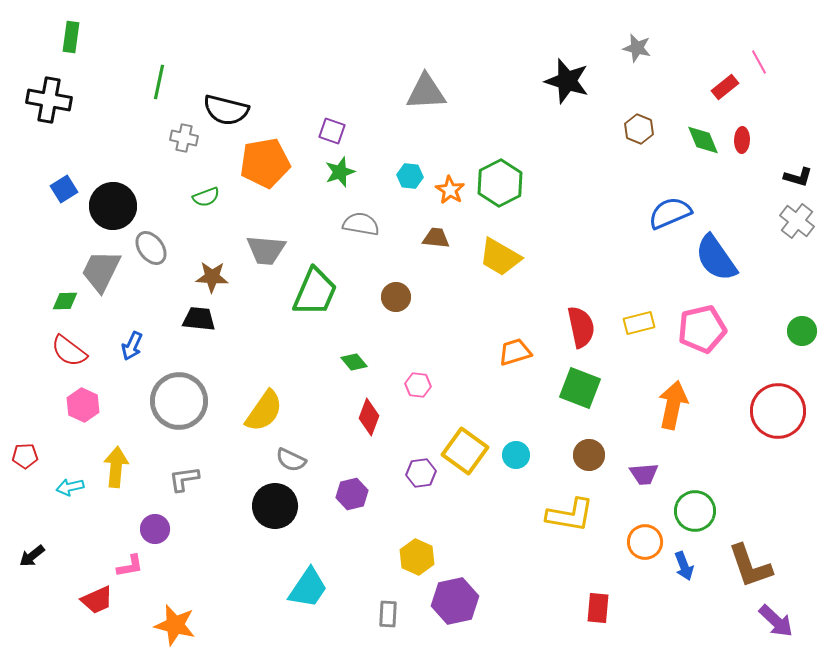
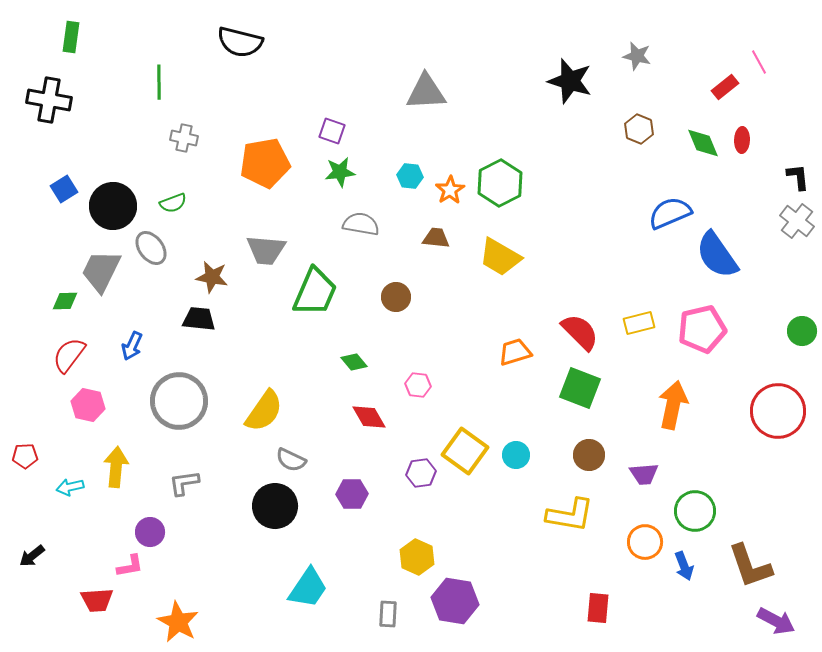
gray star at (637, 48): moved 8 px down
black star at (567, 81): moved 3 px right
green line at (159, 82): rotated 12 degrees counterclockwise
black semicircle at (226, 110): moved 14 px right, 68 px up
green diamond at (703, 140): moved 3 px down
green star at (340, 172): rotated 12 degrees clockwise
black L-shape at (798, 177): rotated 112 degrees counterclockwise
orange star at (450, 190): rotated 8 degrees clockwise
green semicircle at (206, 197): moved 33 px left, 6 px down
blue semicircle at (716, 258): moved 1 px right, 3 px up
brown star at (212, 277): rotated 8 degrees clockwise
red semicircle at (581, 327): moved 1 px left, 5 px down; rotated 33 degrees counterclockwise
red semicircle at (69, 351): moved 4 px down; rotated 90 degrees clockwise
pink hexagon at (83, 405): moved 5 px right; rotated 12 degrees counterclockwise
red diamond at (369, 417): rotated 51 degrees counterclockwise
gray L-shape at (184, 479): moved 4 px down
purple hexagon at (352, 494): rotated 12 degrees clockwise
purple circle at (155, 529): moved 5 px left, 3 px down
red trapezoid at (97, 600): rotated 20 degrees clockwise
purple hexagon at (455, 601): rotated 21 degrees clockwise
purple arrow at (776, 621): rotated 15 degrees counterclockwise
orange star at (175, 625): moved 3 px right, 3 px up; rotated 15 degrees clockwise
